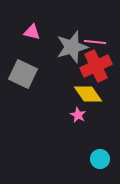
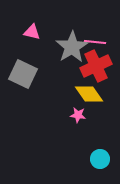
gray star: rotated 16 degrees counterclockwise
yellow diamond: moved 1 px right
pink star: rotated 21 degrees counterclockwise
